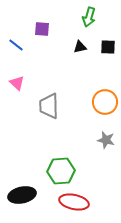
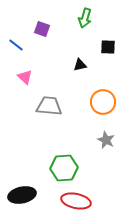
green arrow: moved 4 px left, 1 px down
purple square: rotated 14 degrees clockwise
black triangle: moved 18 px down
pink triangle: moved 8 px right, 6 px up
orange circle: moved 2 px left
gray trapezoid: rotated 96 degrees clockwise
gray star: rotated 12 degrees clockwise
green hexagon: moved 3 px right, 3 px up
red ellipse: moved 2 px right, 1 px up
